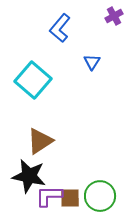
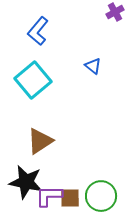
purple cross: moved 1 px right, 4 px up
blue L-shape: moved 22 px left, 3 px down
blue triangle: moved 1 px right, 4 px down; rotated 24 degrees counterclockwise
cyan square: rotated 9 degrees clockwise
black star: moved 3 px left, 6 px down
green circle: moved 1 px right
